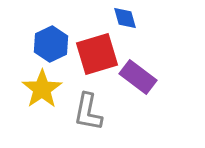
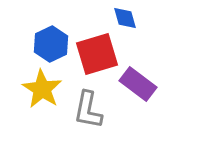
purple rectangle: moved 7 px down
yellow star: rotated 6 degrees counterclockwise
gray L-shape: moved 2 px up
